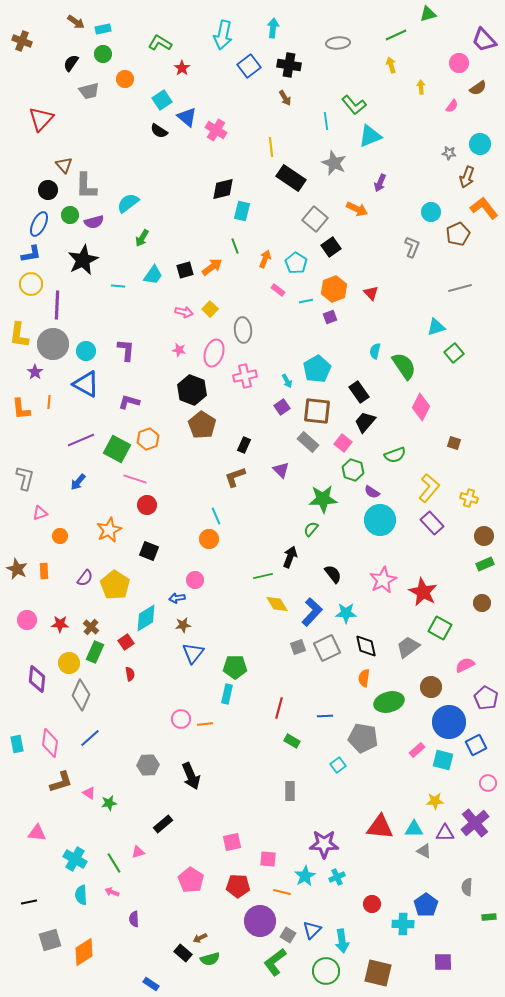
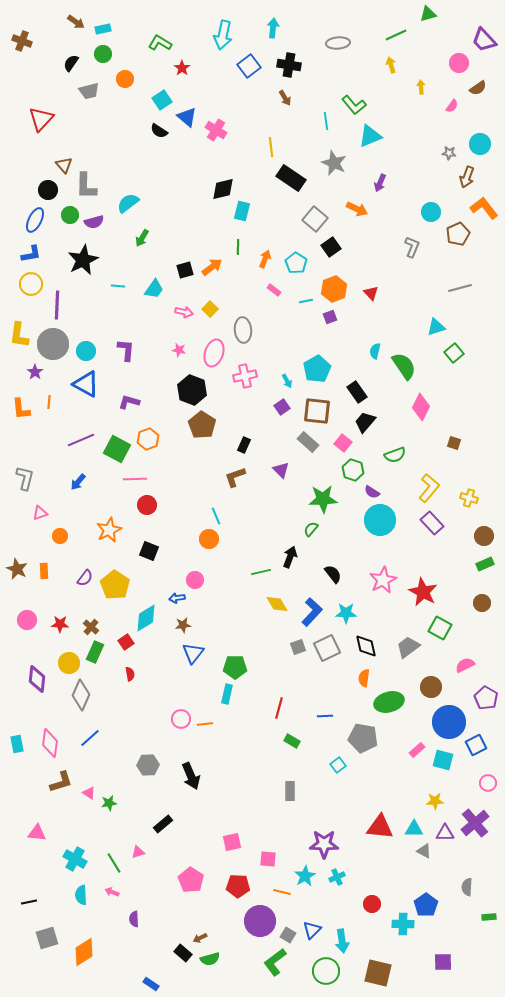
blue ellipse at (39, 224): moved 4 px left, 4 px up
green line at (235, 246): moved 3 px right, 1 px down; rotated 21 degrees clockwise
cyan trapezoid at (153, 275): moved 1 px right, 14 px down
pink rectangle at (278, 290): moved 4 px left
black rectangle at (359, 392): moved 2 px left
pink line at (135, 479): rotated 20 degrees counterclockwise
green line at (263, 576): moved 2 px left, 4 px up
gray square at (50, 940): moved 3 px left, 2 px up
